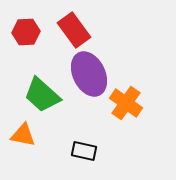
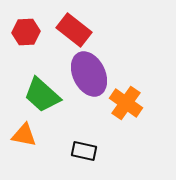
red rectangle: rotated 16 degrees counterclockwise
orange triangle: moved 1 px right
